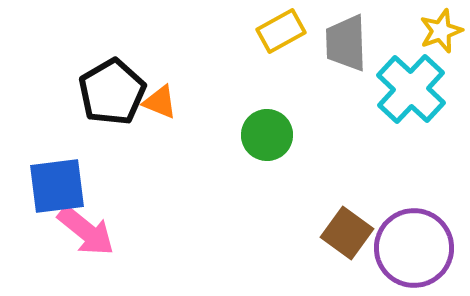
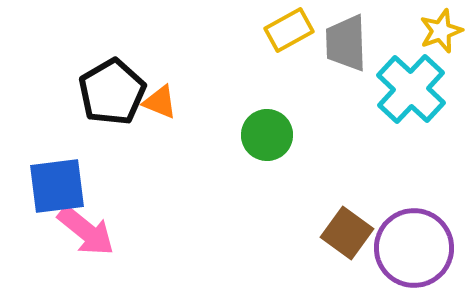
yellow rectangle: moved 8 px right, 1 px up
